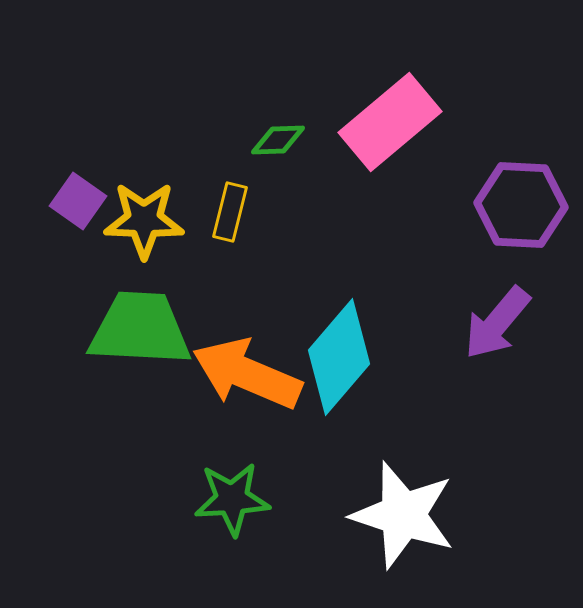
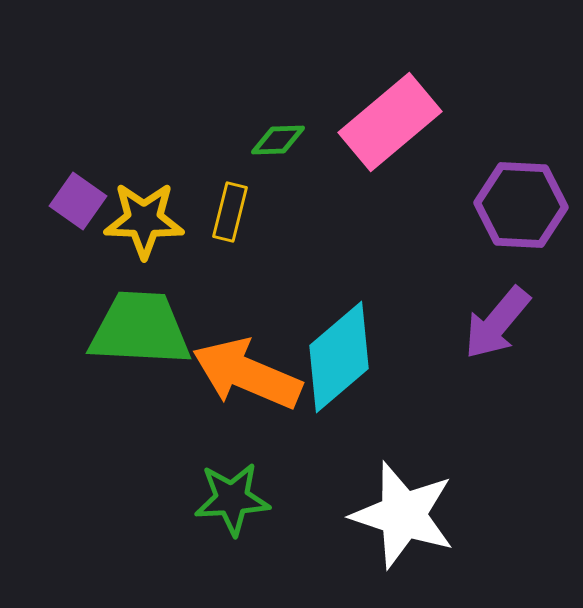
cyan diamond: rotated 9 degrees clockwise
